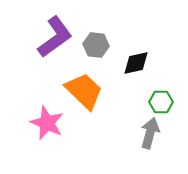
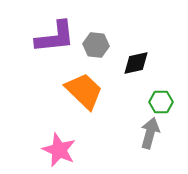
purple L-shape: rotated 30 degrees clockwise
pink star: moved 12 px right, 27 px down
